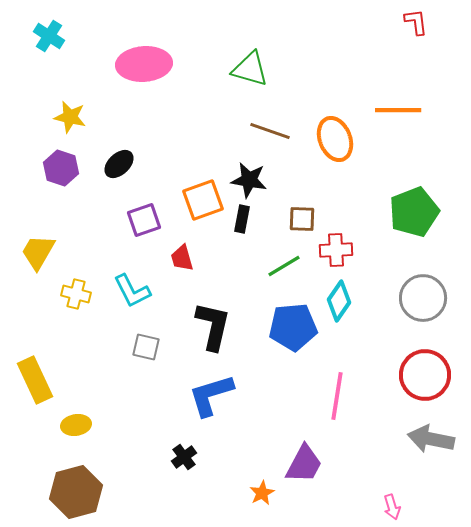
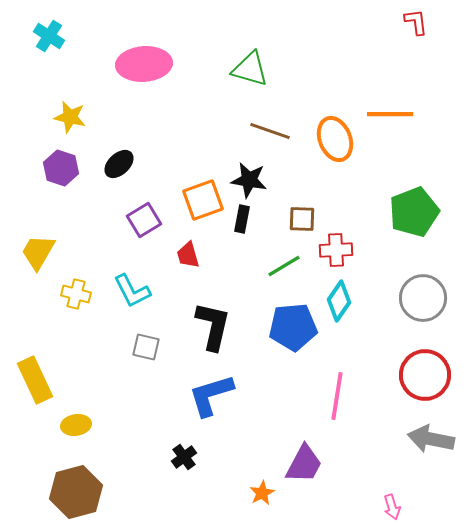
orange line: moved 8 px left, 4 px down
purple square: rotated 12 degrees counterclockwise
red trapezoid: moved 6 px right, 3 px up
